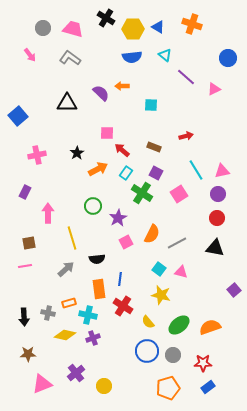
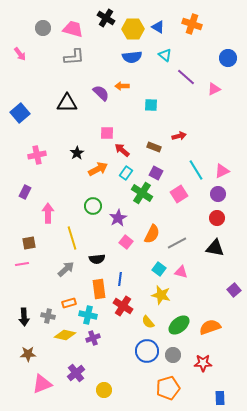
pink arrow at (30, 55): moved 10 px left, 1 px up
gray L-shape at (70, 58): moved 4 px right, 1 px up; rotated 140 degrees clockwise
blue square at (18, 116): moved 2 px right, 3 px up
red arrow at (186, 136): moved 7 px left
pink triangle at (222, 171): rotated 14 degrees counterclockwise
pink square at (126, 242): rotated 24 degrees counterclockwise
pink line at (25, 266): moved 3 px left, 2 px up
gray cross at (48, 313): moved 3 px down
yellow circle at (104, 386): moved 4 px down
blue rectangle at (208, 387): moved 12 px right, 11 px down; rotated 56 degrees counterclockwise
